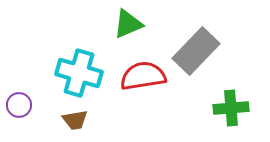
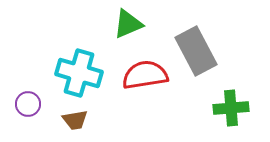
gray rectangle: rotated 72 degrees counterclockwise
red semicircle: moved 2 px right, 1 px up
purple circle: moved 9 px right, 1 px up
